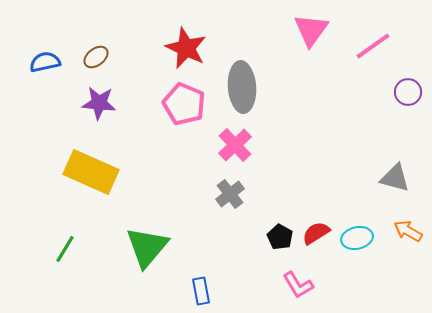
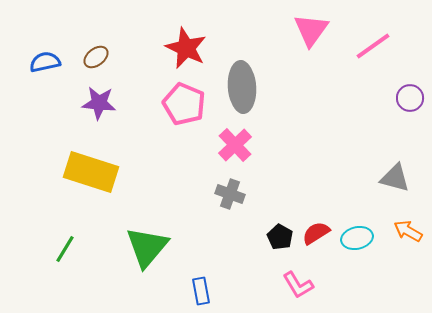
purple circle: moved 2 px right, 6 px down
yellow rectangle: rotated 6 degrees counterclockwise
gray cross: rotated 32 degrees counterclockwise
